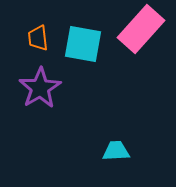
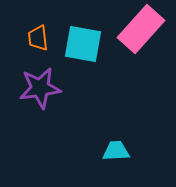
purple star: rotated 24 degrees clockwise
